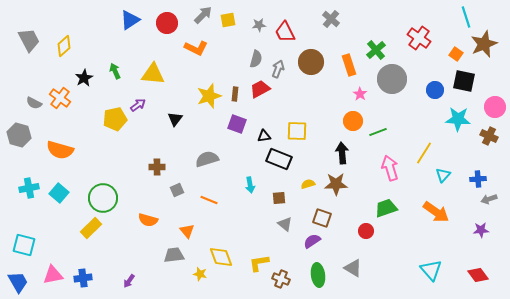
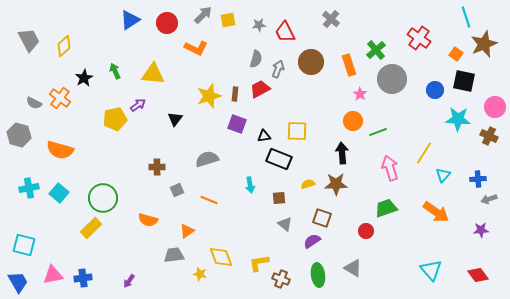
orange triangle at (187, 231): rotated 35 degrees clockwise
